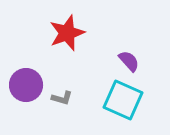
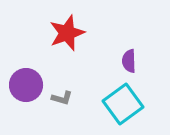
purple semicircle: rotated 140 degrees counterclockwise
cyan square: moved 4 px down; rotated 30 degrees clockwise
